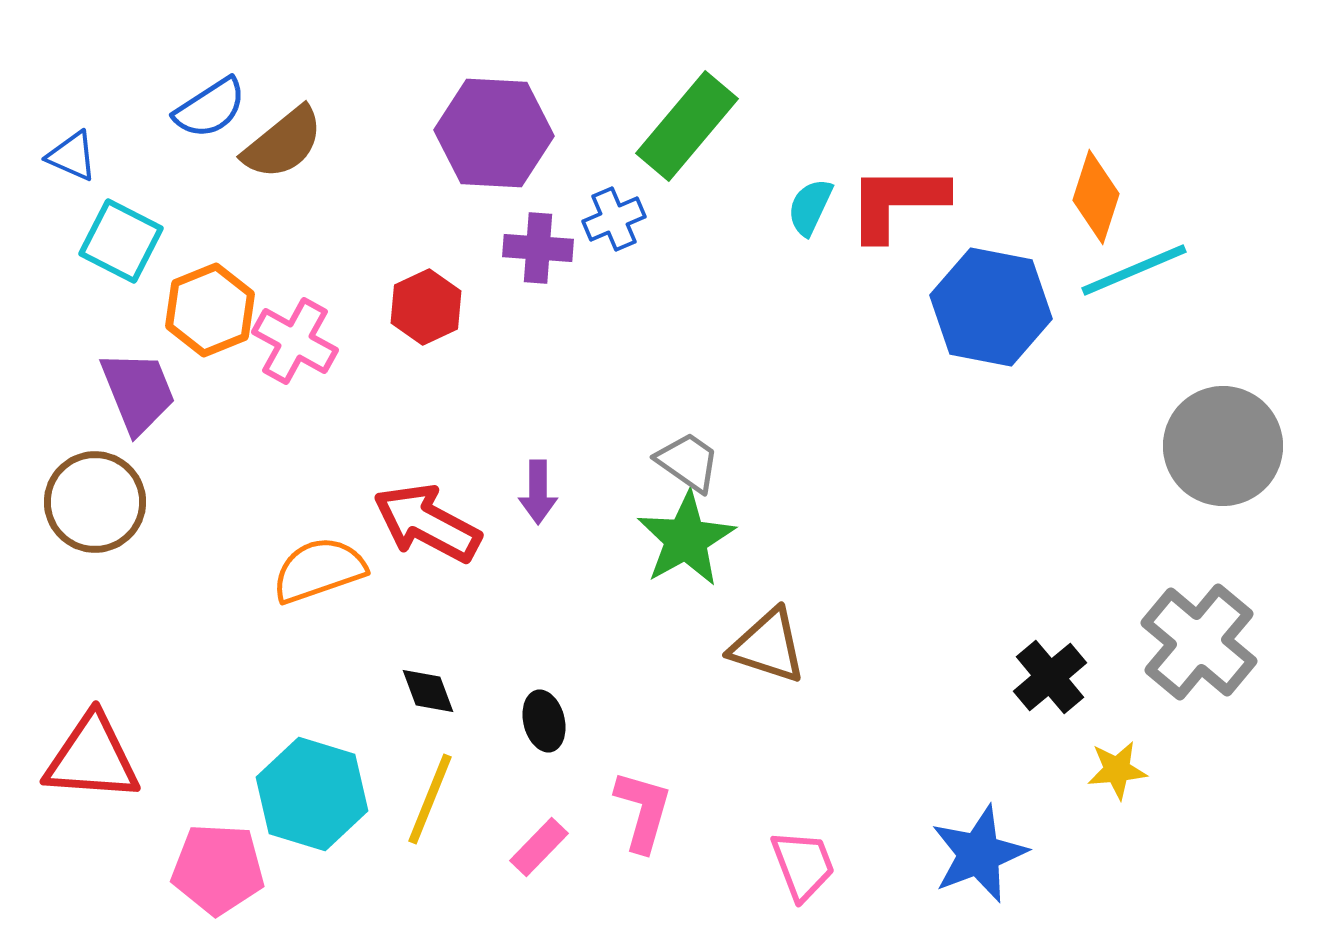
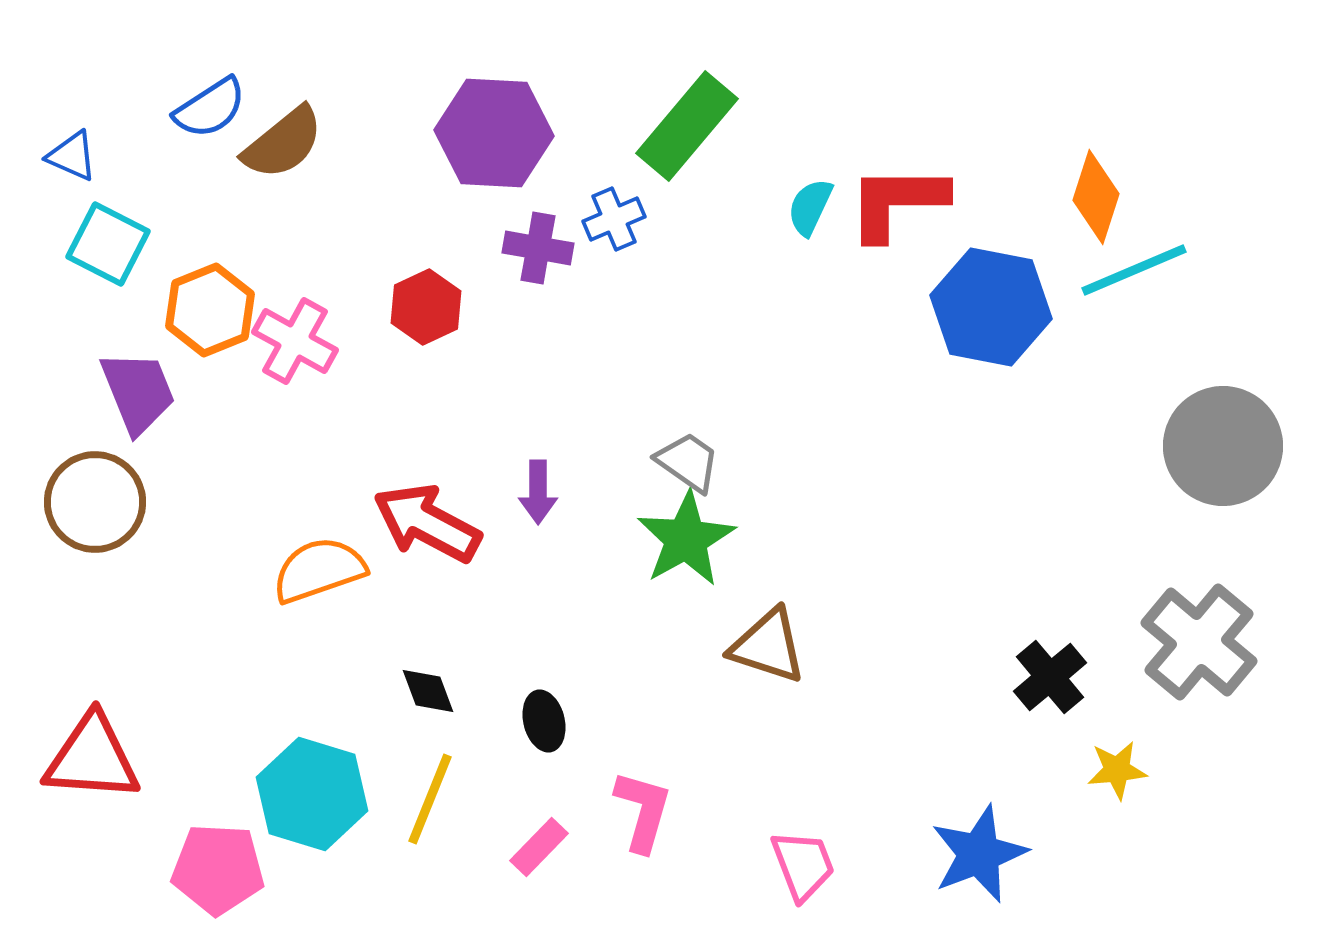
cyan square: moved 13 px left, 3 px down
purple cross: rotated 6 degrees clockwise
